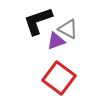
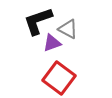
purple triangle: moved 4 px left, 2 px down
